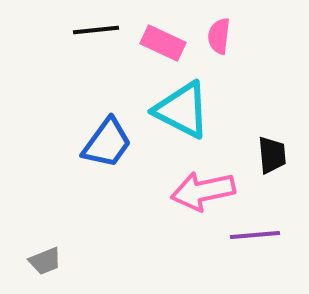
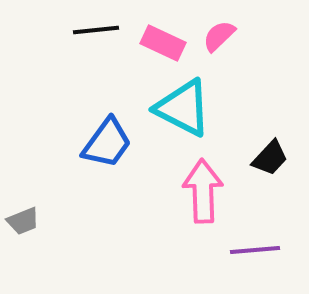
pink semicircle: rotated 39 degrees clockwise
cyan triangle: moved 1 px right, 2 px up
black trapezoid: moved 2 px left, 3 px down; rotated 48 degrees clockwise
pink arrow: rotated 100 degrees clockwise
purple line: moved 15 px down
gray trapezoid: moved 22 px left, 40 px up
